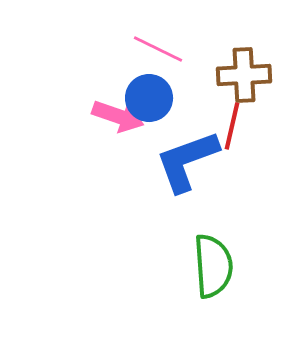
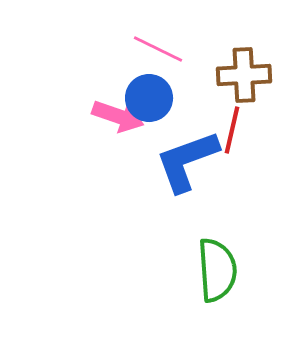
red line: moved 4 px down
green semicircle: moved 4 px right, 4 px down
